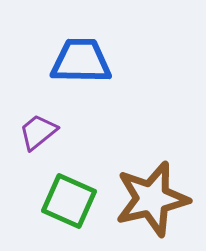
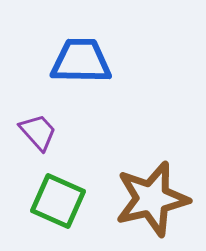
purple trapezoid: rotated 87 degrees clockwise
green square: moved 11 px left
